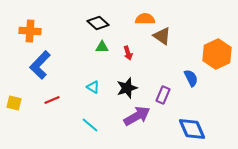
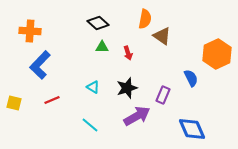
orange semicircle: rotated 102 degrees clockwise
